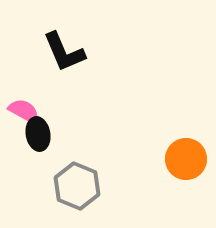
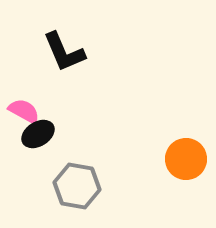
black ellipse: rotated 68 degrees clockwise
gray hexagon: rotated 12 degrees counterclockwise
